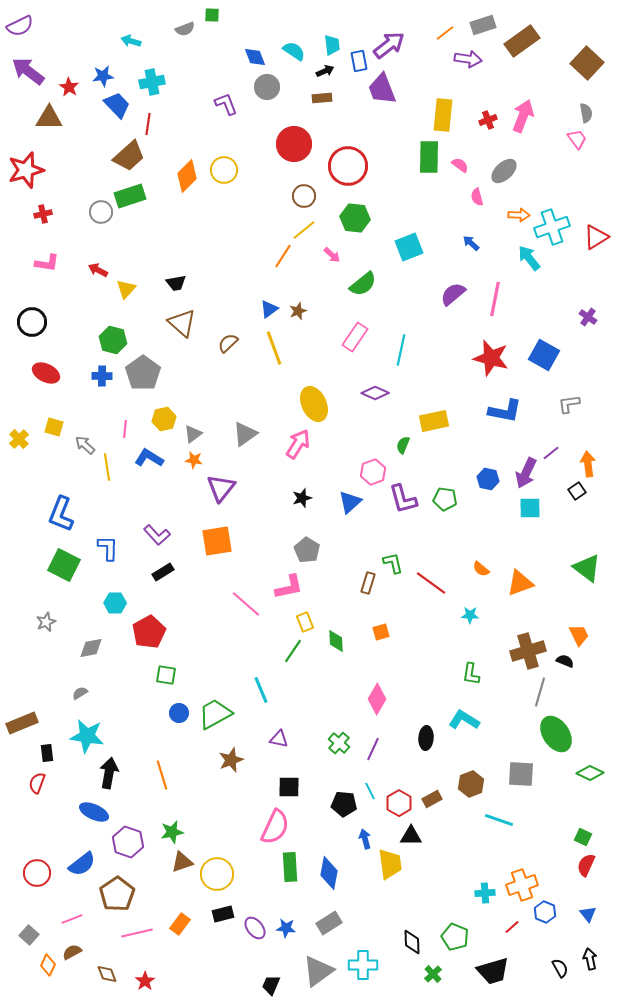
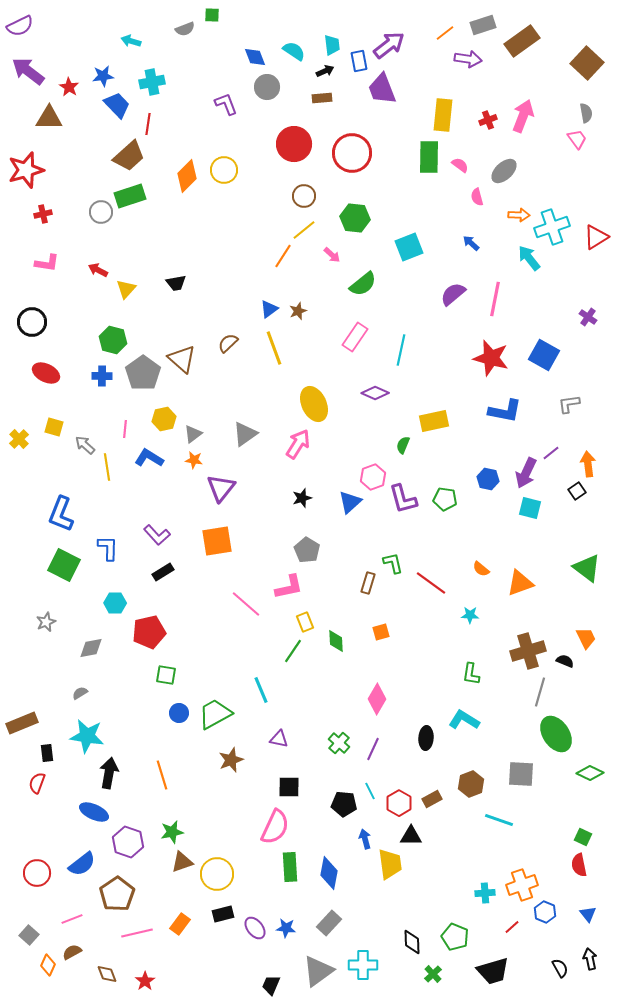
red circle at (348, 166): moved 4 px right, 13 px up
brown triangle at (182, 323): moved 36 px down
pink hexagon at (373, 472): moved 5 px down
cyan square at (530, 508): rotated 15 degrees clockwise
red pentagon at (149, 632): rotated 16 degrees clockwise
orange trapezoid at (579, 635): moved 7 px right, 3 px down
red semicircle at (586, 865): moved 7 px left; rotated 35 degrees counterclockwise
gray rectangle at (329, 923): rotated 15 degrees counterclockwise
